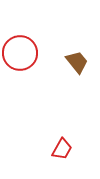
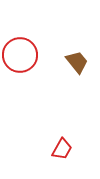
red circle: moved 2 px down
